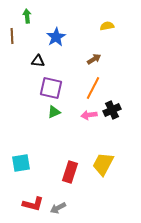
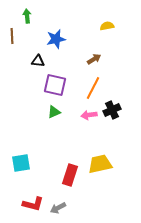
blue star: moved 2 px down; rotated 18 degrees clockwise
purple square: moved 4 px right, 3 px up
yellow trapezoid: moved 3 px left; rotated 50 degrees clockwise
red rectangle: moved 3 px down
